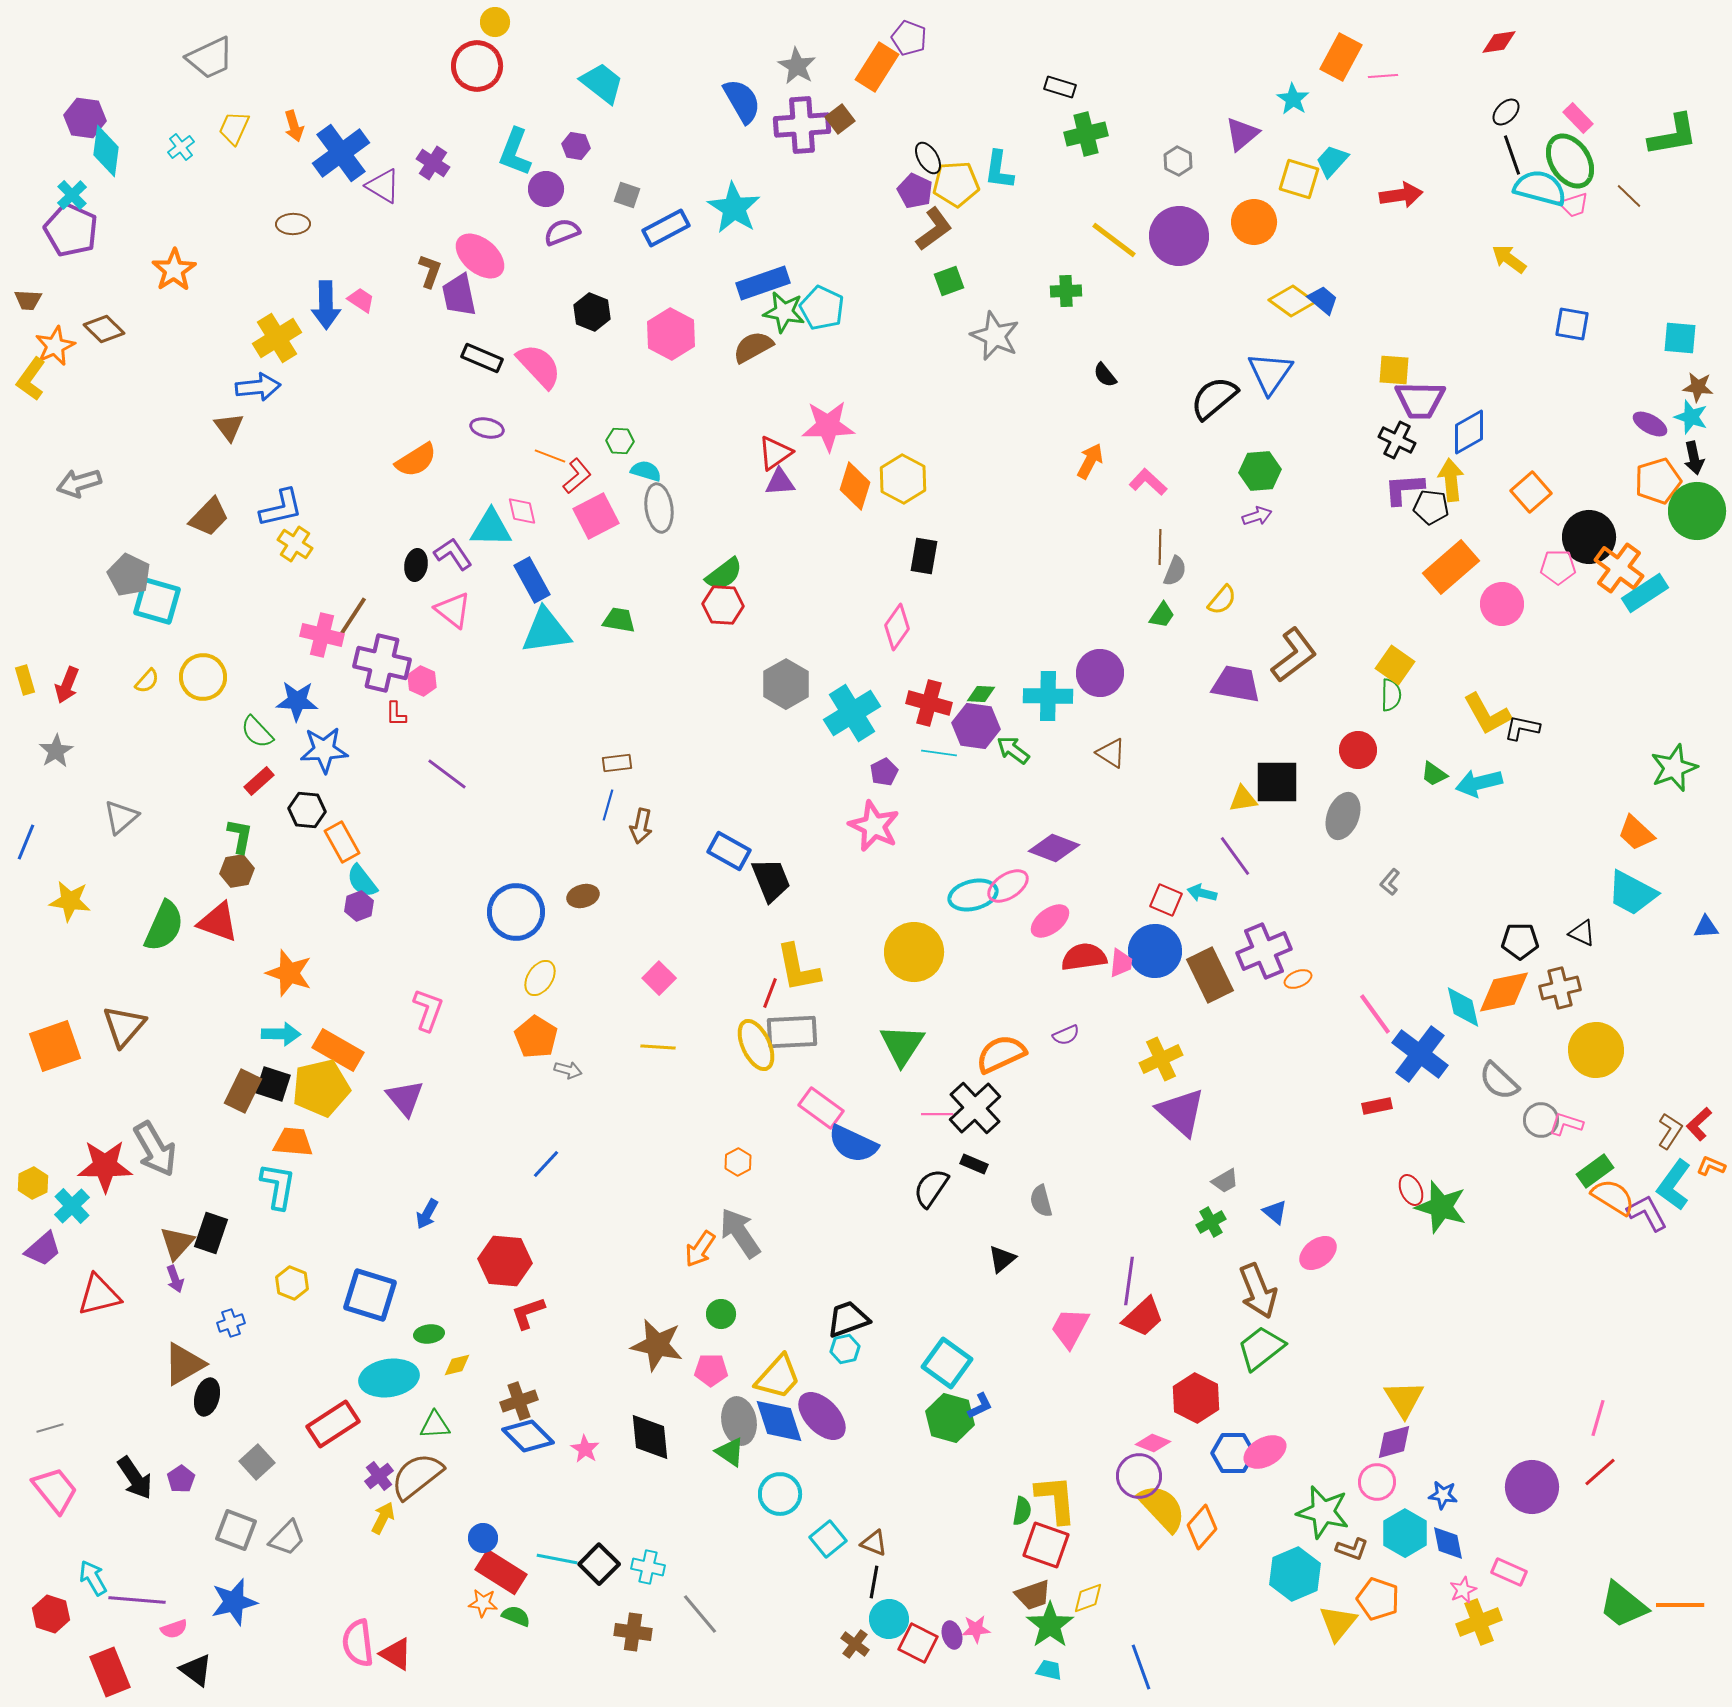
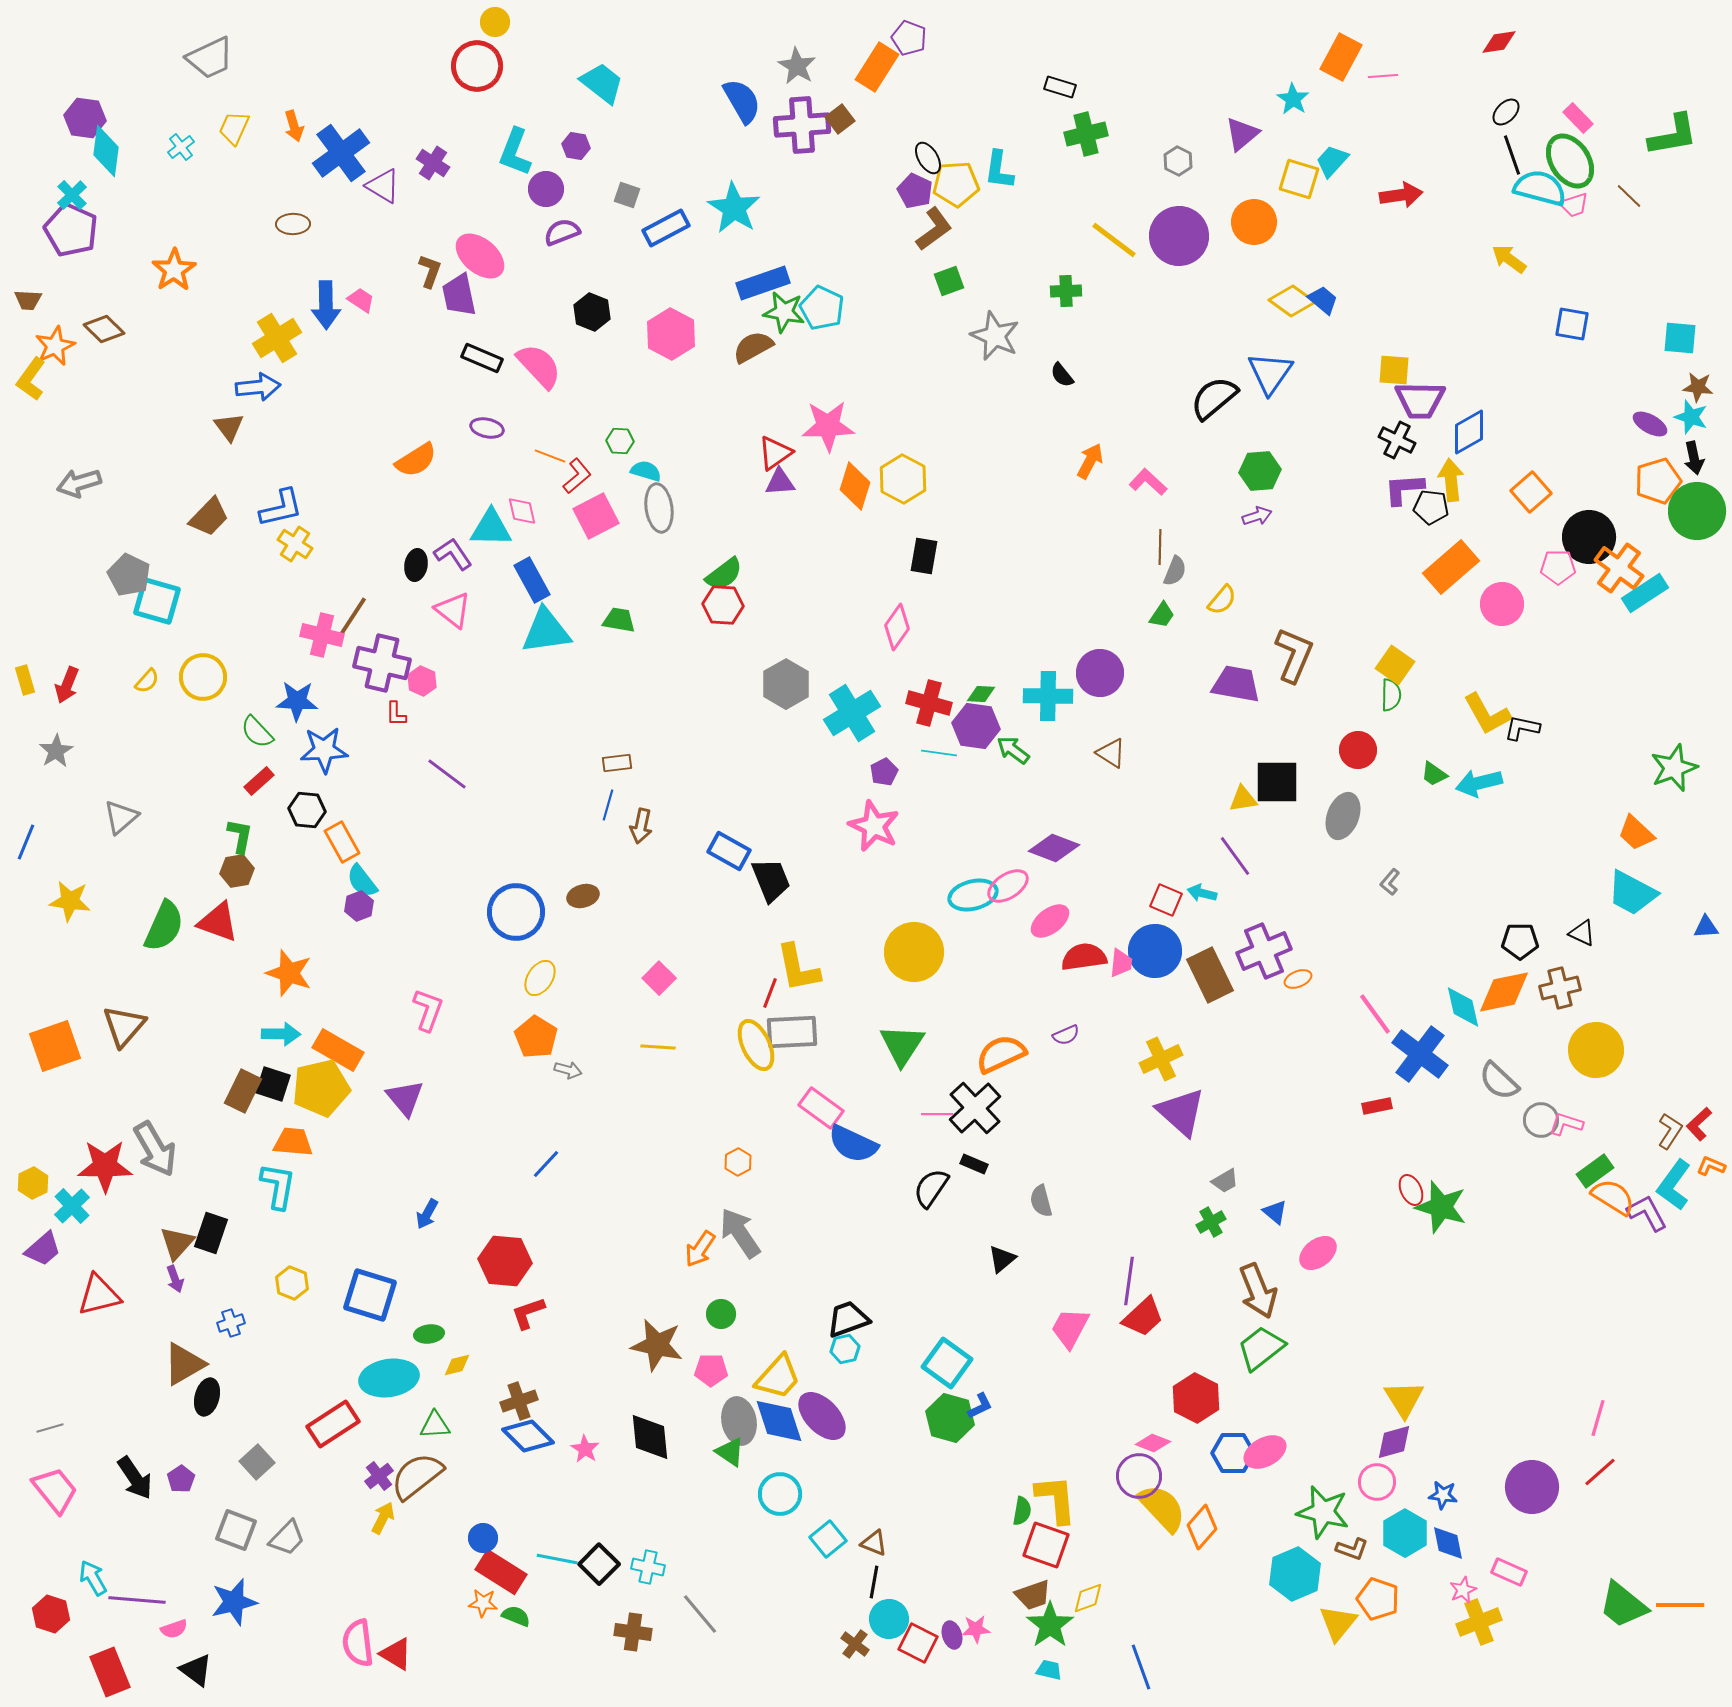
black semicircle at (1105, 375): moved 43 px left
brown L-shape at (1294, 655): rotated 30 degrees counterclockwise
